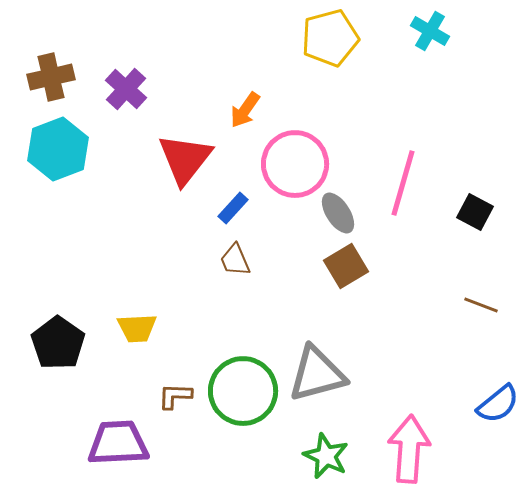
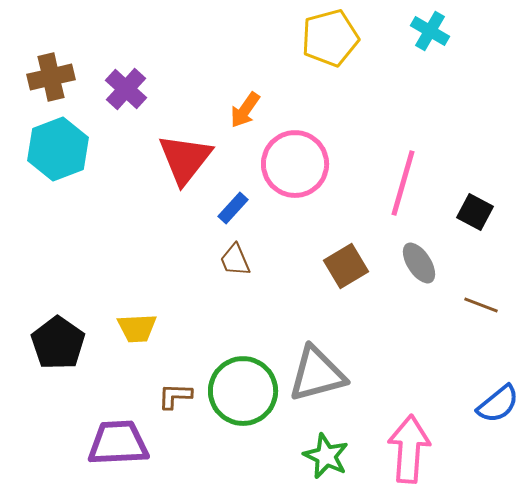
gray ellipse: moved 81 px right, 50 px down
